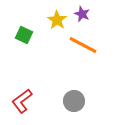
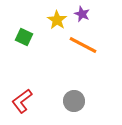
green square: moved 2 px down
